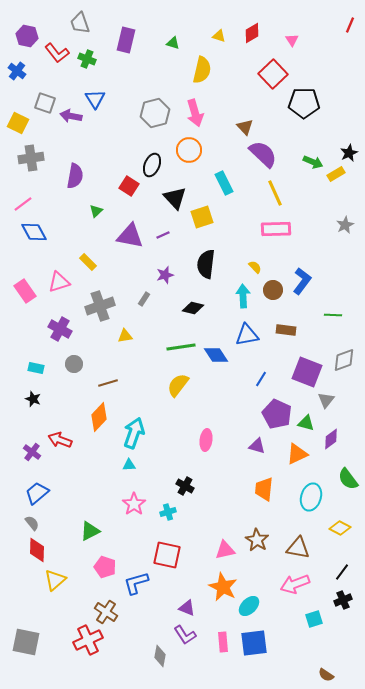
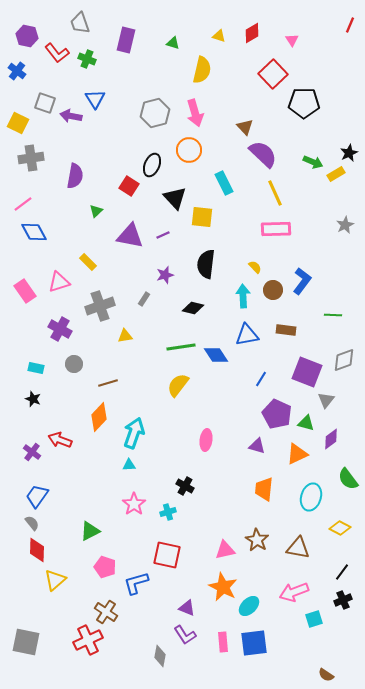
yellow square at (202, 217): rotated 25 degrees clockwise
blue trapezoid at (37, 493): moved 3 px down; rotated 15 degrees counterclockwise
pink arrow at (295, 584): moved 1 px left, 8 px down
